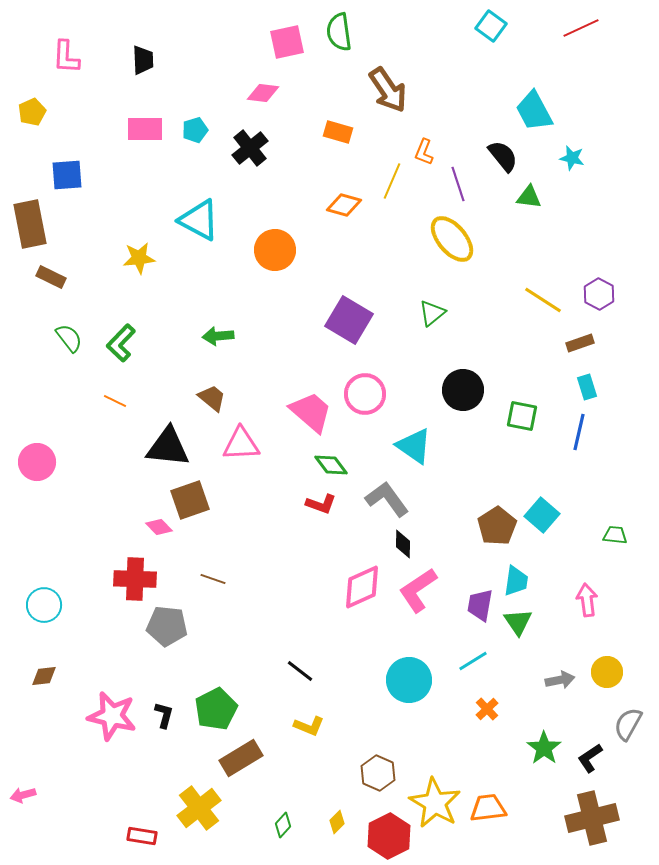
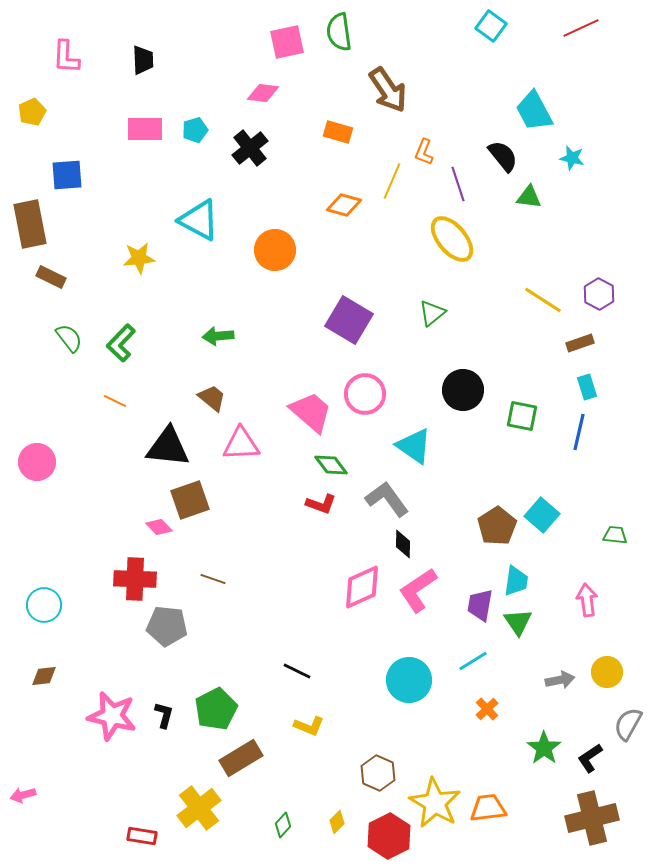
black line at (300, 671): moved 3 px left; rotated 12 degrees counterclockwise
